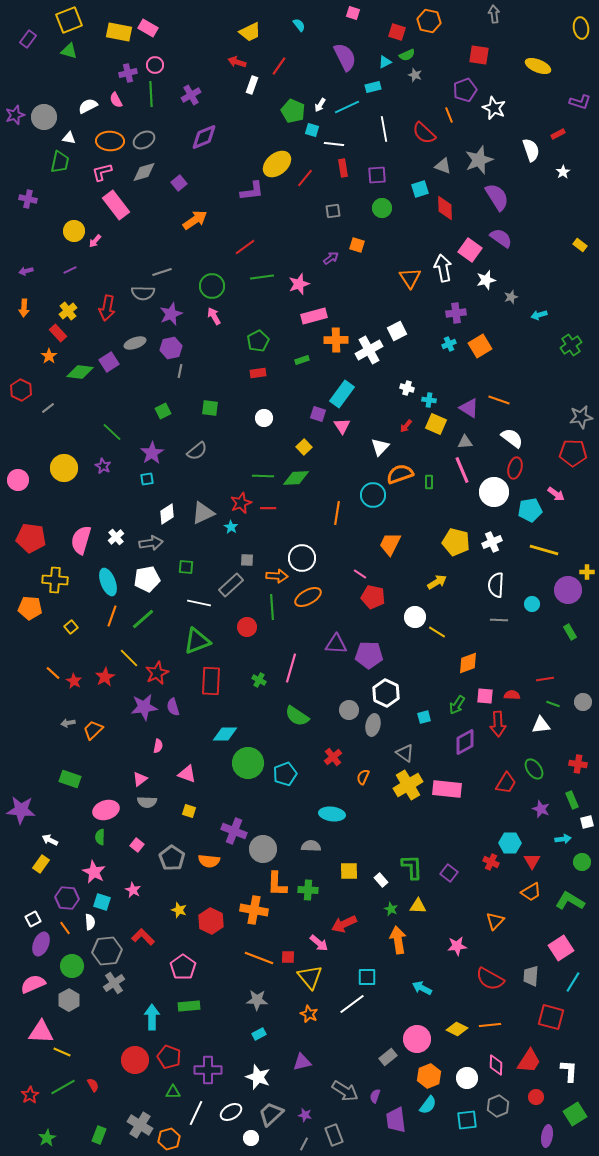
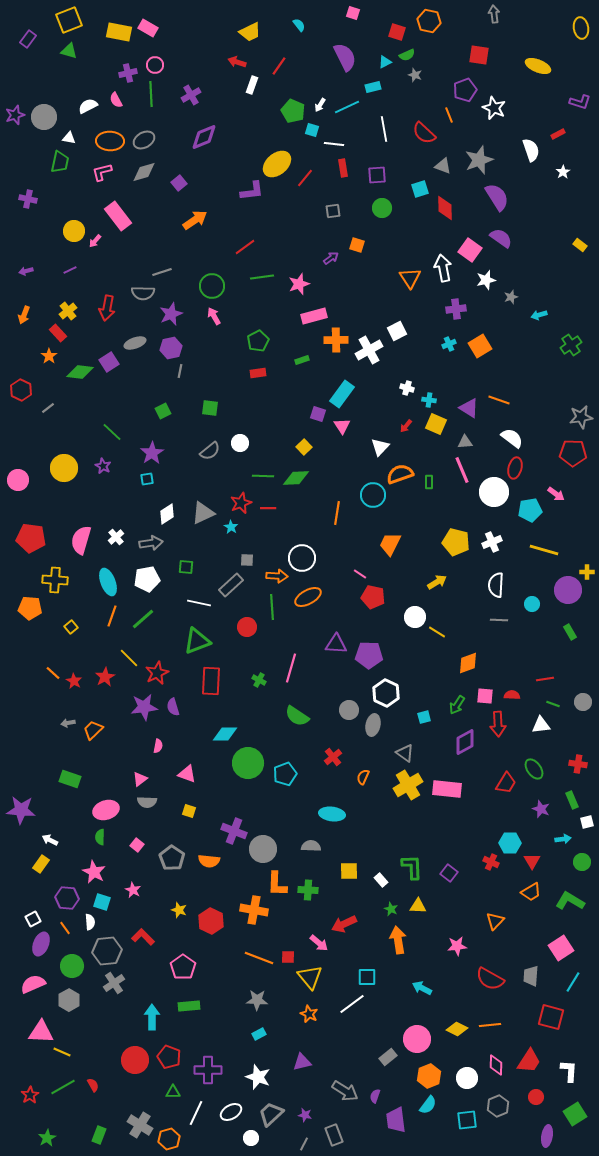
pink rectangle at (116, 205): moved 2 px right, 11 px down
orange arrow at (24, 308): moved 7 px down; rotated 18 degrees clockwise
purple cross at (456, 313): moved 4 px up
white circle at (264, 418): moved 24 px left, 25 px down
gray semicircle at (197, 451): moved 13 px right
